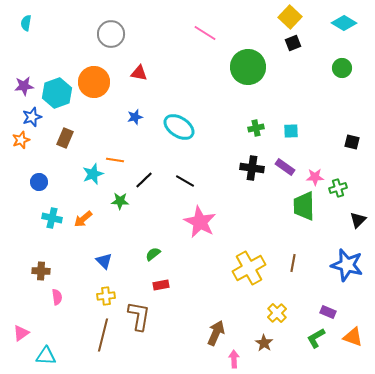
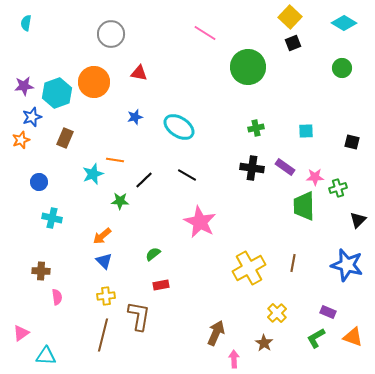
cyan square at (291, 131): moved 15 px right
black line at (185, 181): moved 2 px right, 6 px up
orange arrow at (83, 219): moved 19 px right, 17 px down
